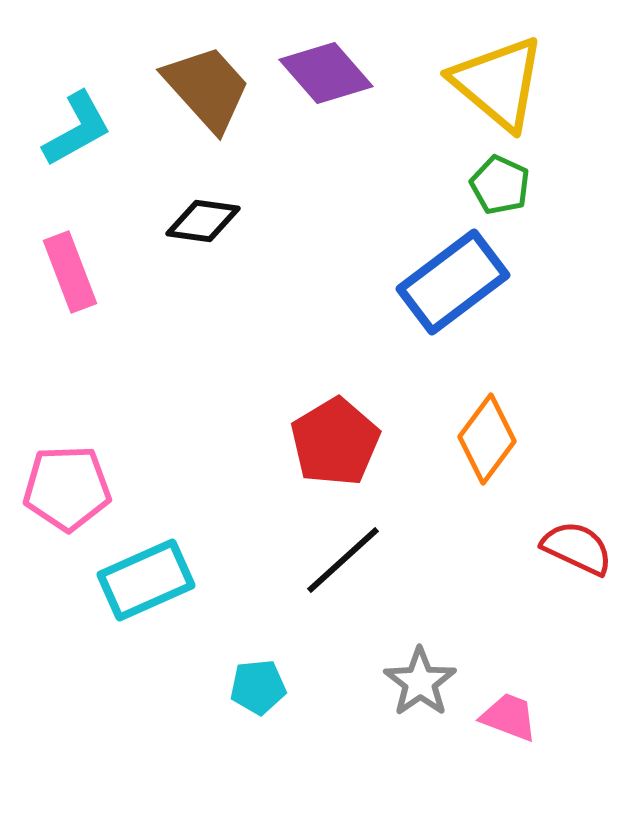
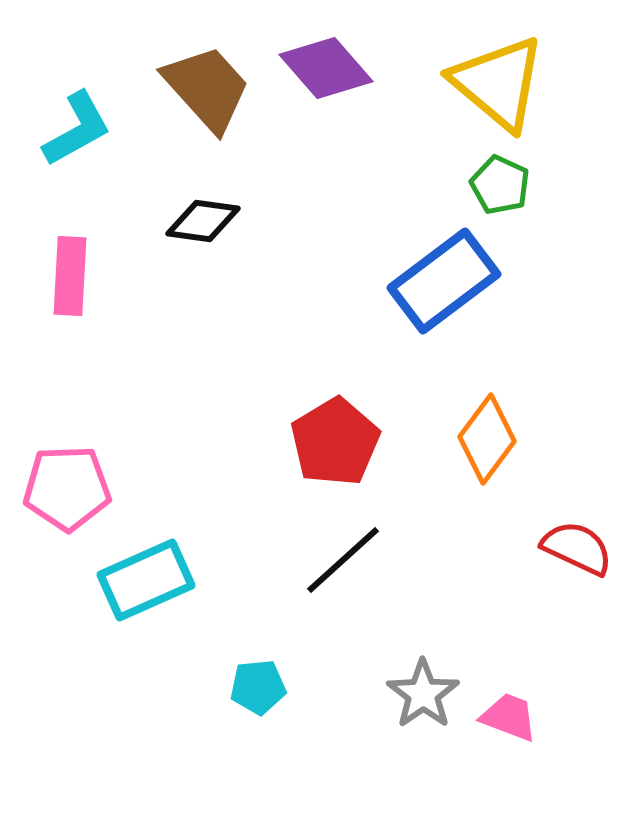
purple diamond: moved 5 px up
pink rectangle: moved 4 px down; rotated 24 degrees clockwise
blue rectangle: moved 9 px left, 1 px up
gray star: moved 3 px right, 12 px down
